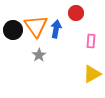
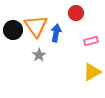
blue arrow: moved 4 px down
pink rectangle: rotated 72 degrees clockwise
yellow triangle: moved 2 px up
